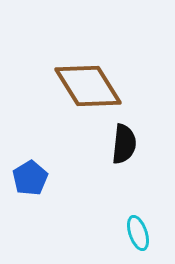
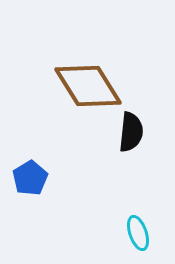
black semicircle: moved 7 px right, 12 px up
